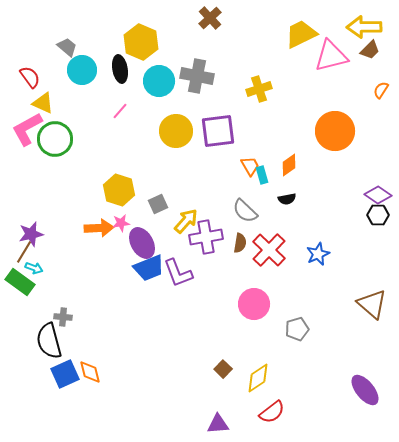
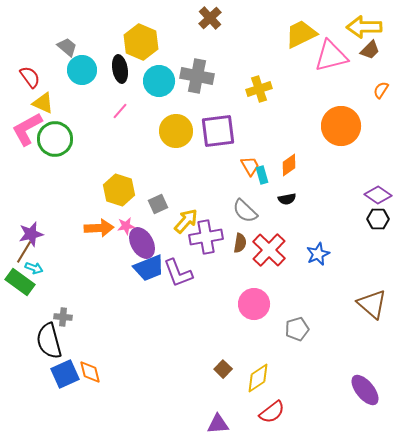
orange circle at (335, 131): moved 6 px right, 5 px up
black hexagon at (378, 215): moved 4 px down
pink star at (121, 223): moved 5 px right, 3 px down
